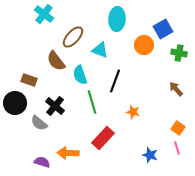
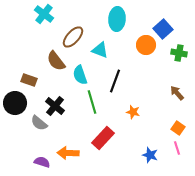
blue square: rotated 12 degrees counterclockwise
orange circle: moved 2 px right
brown arrow: moved 1 px right, 4 px down
